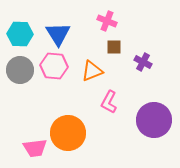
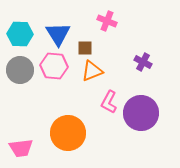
brown square: moved 29 px left, 1 px down
purple circle: moved 13 px left, 7 px up
pink trapezoid: moved 14 px left
